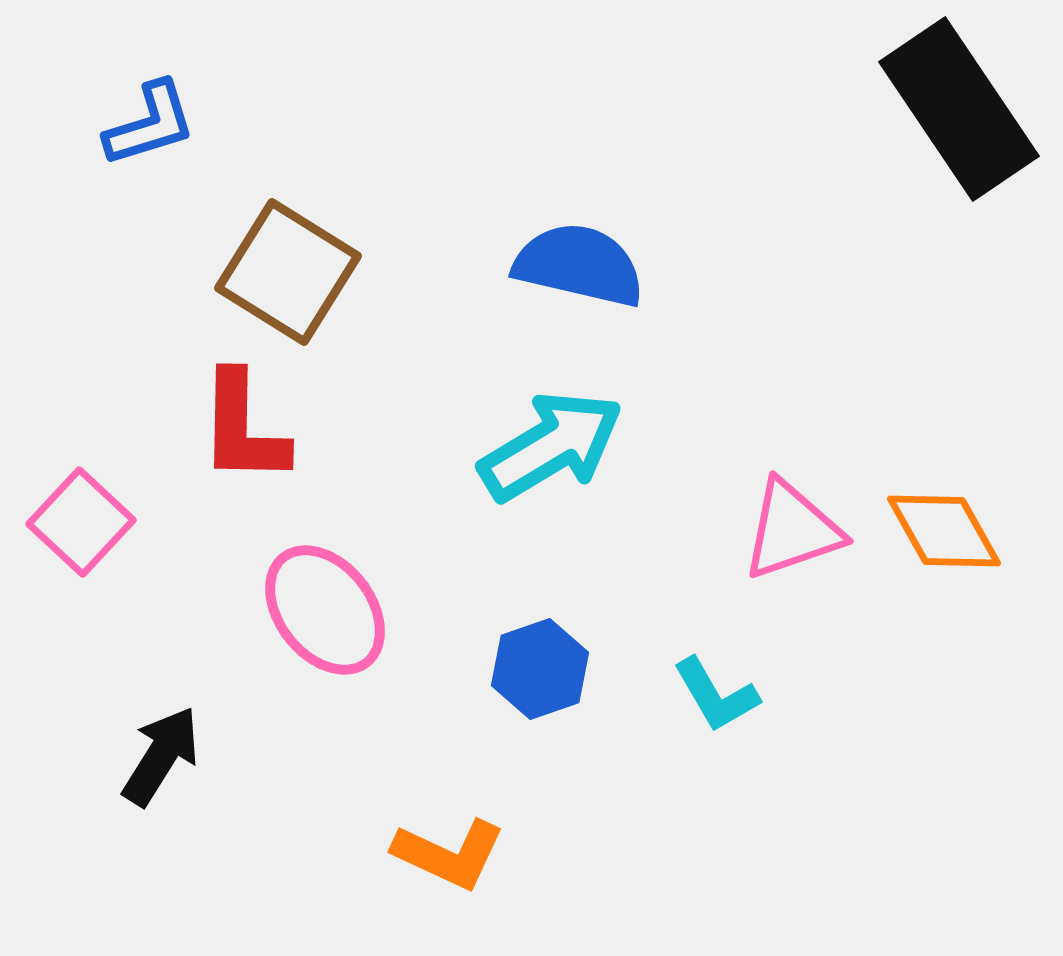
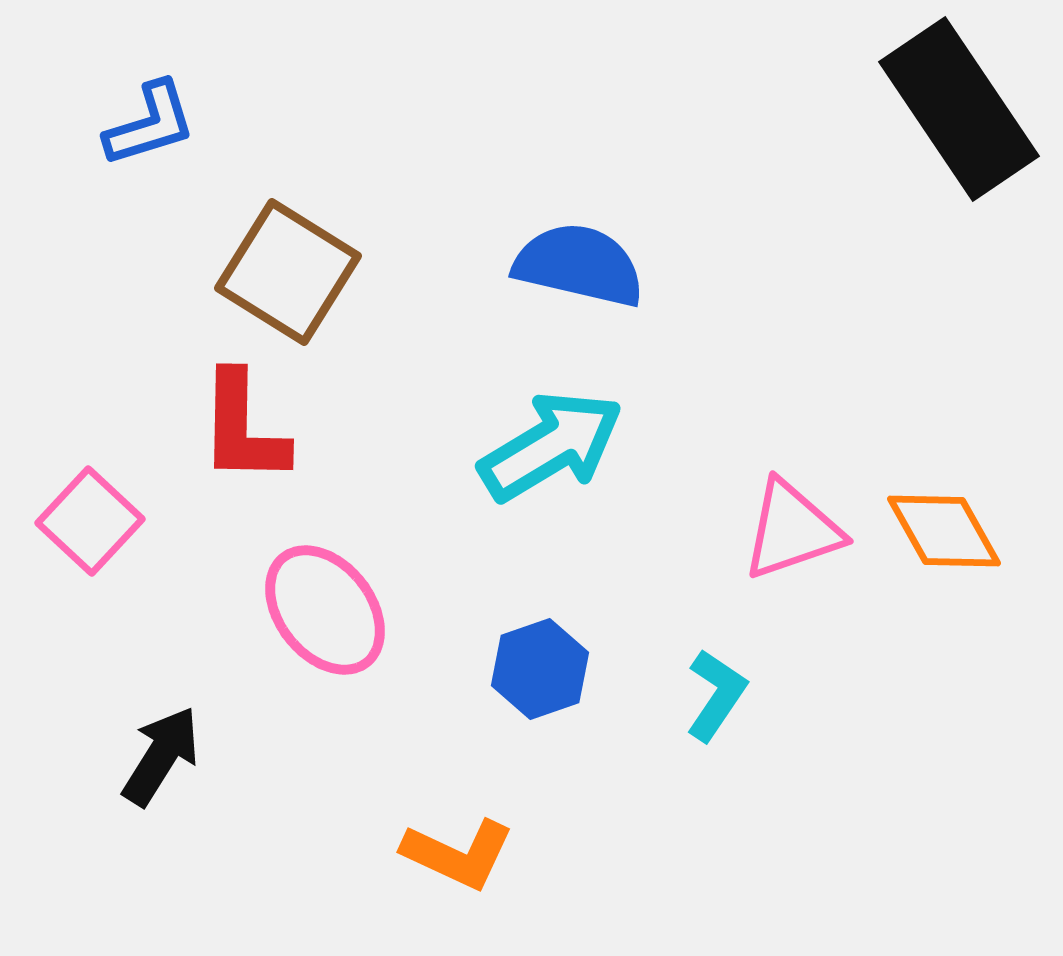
pink square: moved 9 px right, 1 px up
cyan L-shape: rotated 116 degrees counterclockwise
orange L-shape: moved 9 px right
